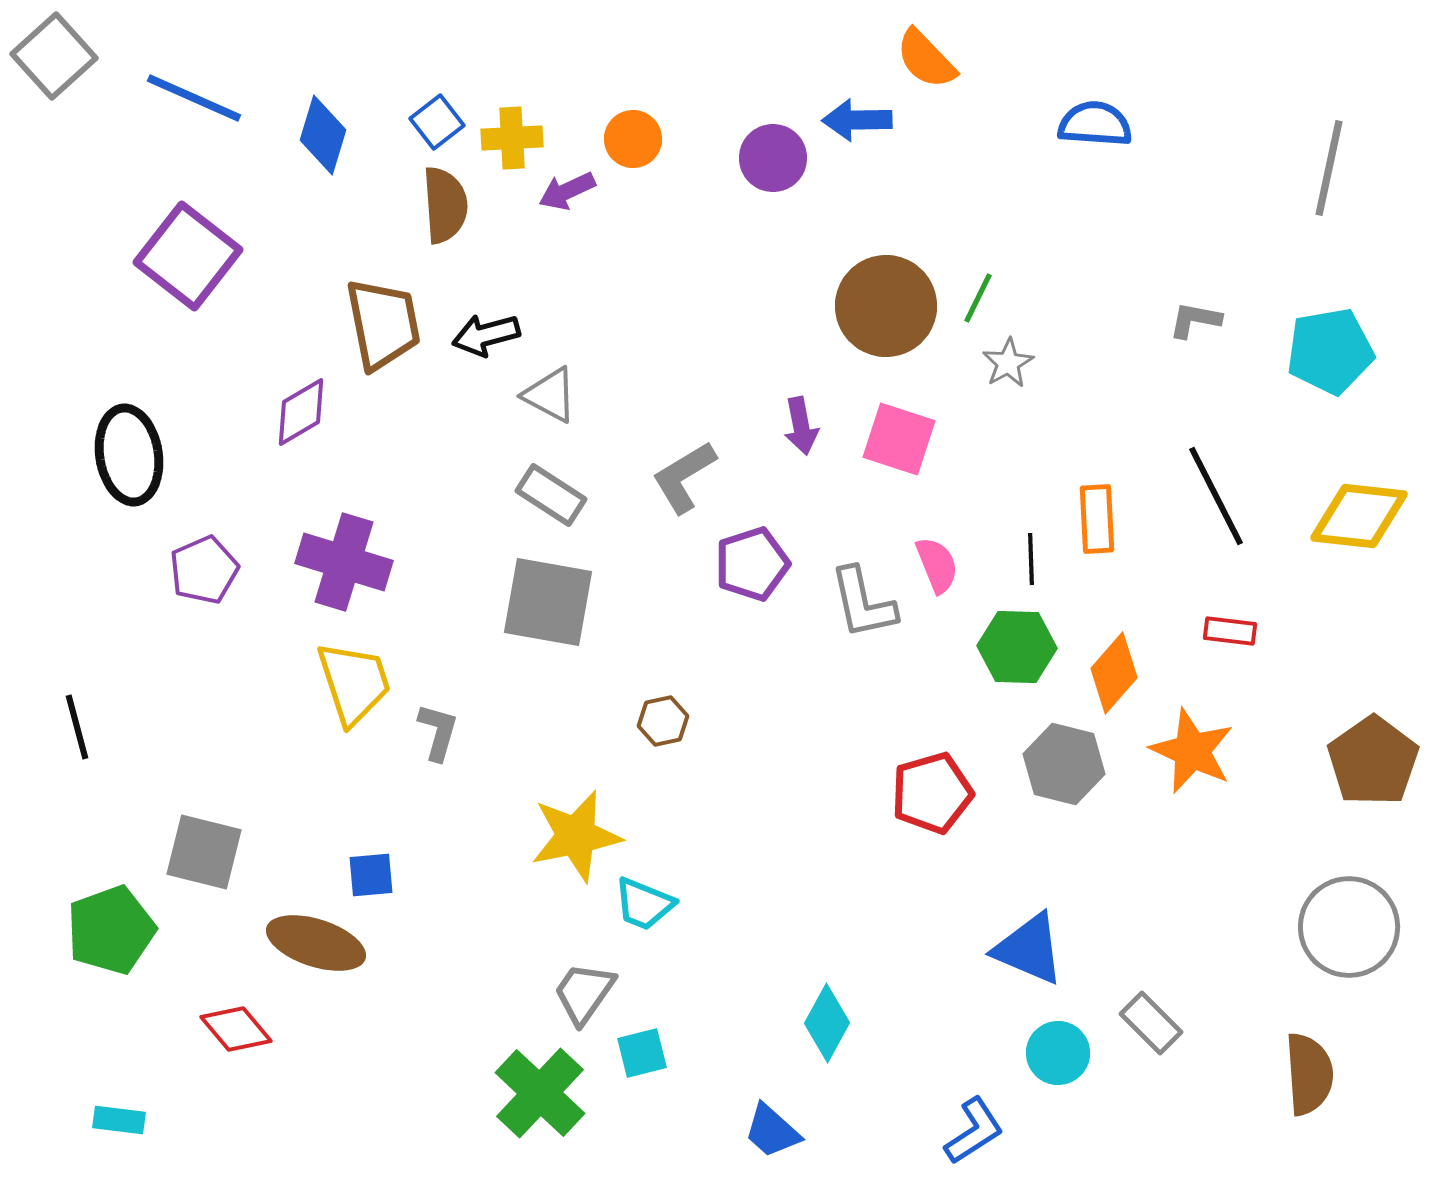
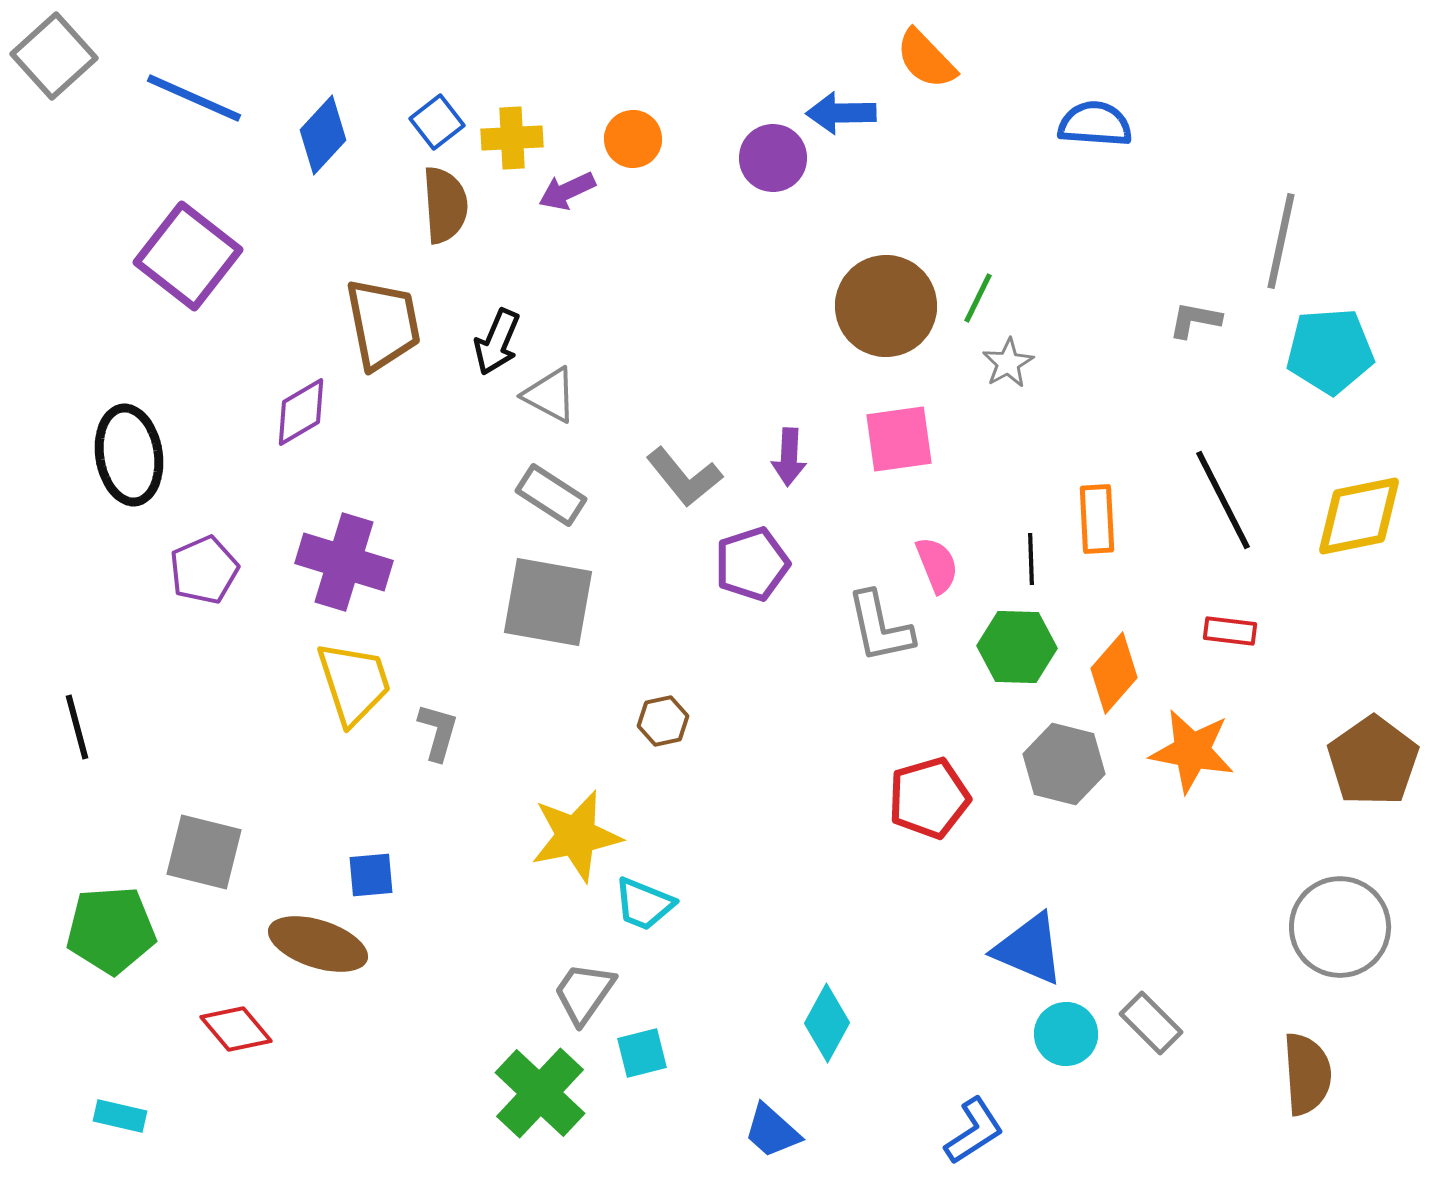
blue arrow at (857, 120): moved 16 px left, 7 px up
blue diamond at (323, 135): rotated 26 degrees clockwise
gray line at (1329, 168): moved 48 px left, 73 px down
black arrow at (486, 335): moved 11 px right, 7 px down; rotated 52 degrees counterclockwise
cyan pentagon at (1330, 351): rotated 6 degrees clockwise
purple arrow at (801, 426): moved 12 px left, 31 px down; rotated 14 degrees clockwise
pink square at (899, 439): rotated 26 degrees counterclockwise
gray L-shape at (684, 477): rotated 98 degrees counterclockwise
black line at (1216, 496): moved 7 px right, 4 px down
yellow diamond at (1359, 516): rotated 18 degrees counterclockwise
gray L-shape at (863, 603): moved 17 px right, 24 px down
orange star at (1192, 751): rotated 14 degrees counterclockwise
red pentagon at (932, 793): moved 3 px left, 5 px down
gray circle at (1349, 927): moved 9 px left
green pentagon at (111, 930): rotated 16 degrees clockwise
brown ellipse at (316, 943): moved 2 px right, 1 px down
cyan circle at (1058, 1053): moved 8 px right, 19 px up
brown semicircle at (1309, 1074): moved 2 px left
cyan rectangle at (119, 1120): moved 1 px right, 4 px up; rotated 6 degrees clockwise
